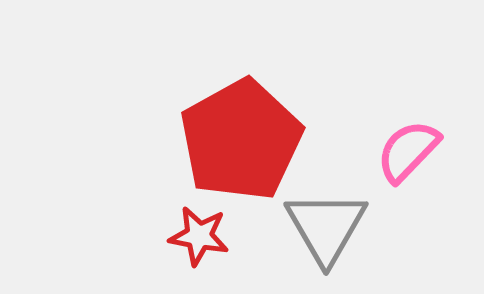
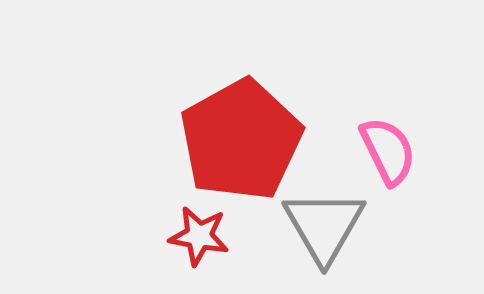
pink semicircle: moved 20 px left; rotated 110 degrees clockwise
gray triangle: moved 2 px left, 1 px up
